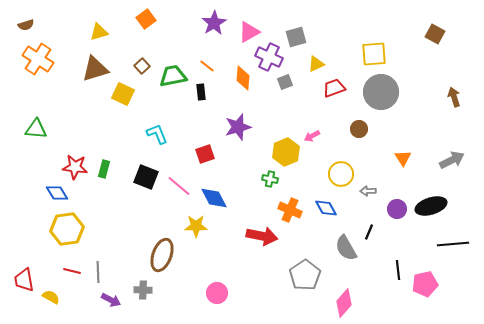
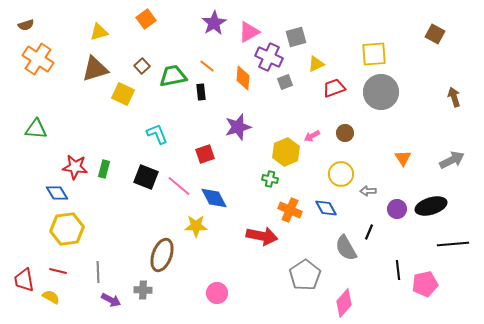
brown circle at (359, 129): moved 14 px left, 4 px down
red line at (72, 271): moved 14 px left
